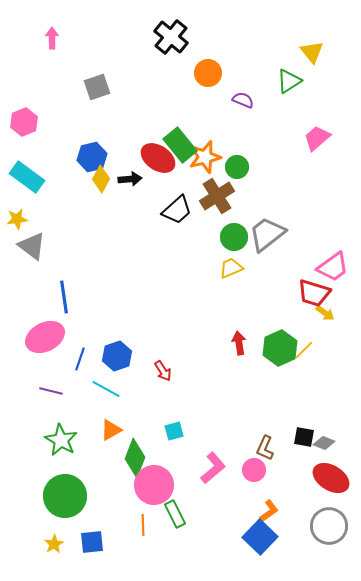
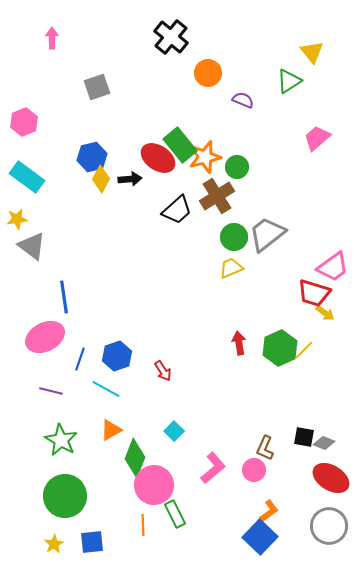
cyan square at (174, 431): rotated 30 degrees counterclockwise
